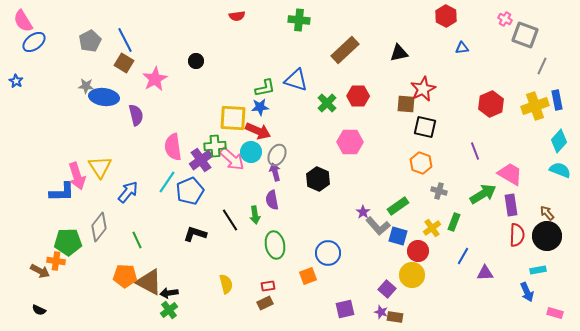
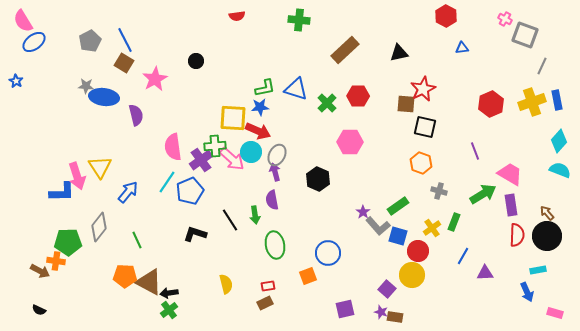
blue triangle at (296, 80): moved 9 px down
yellow cross at (535, 106): moved 3 px left, 4 px up
